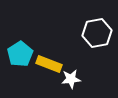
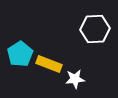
white hexagon: moved 2 px left, 4 px up; rotated 8 degrees clockwise
white star: moved 4 px right
